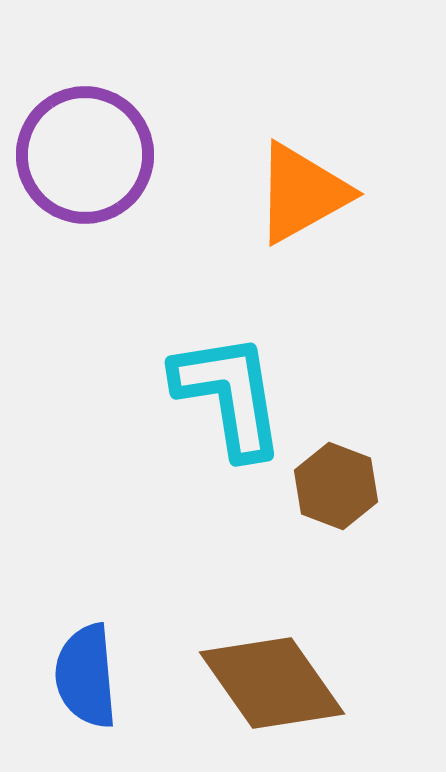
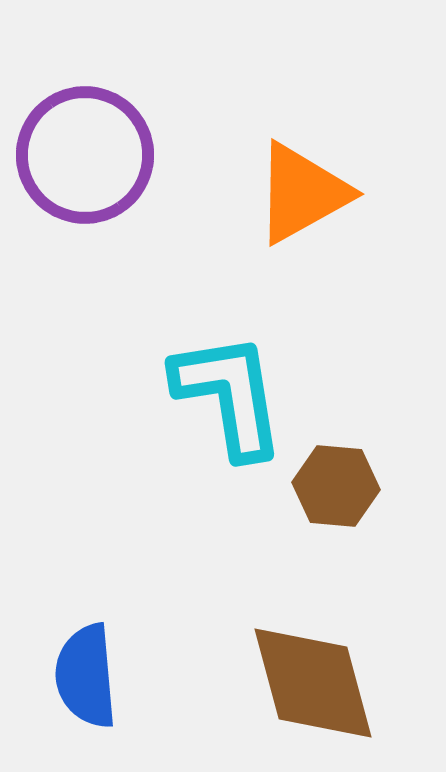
brown hexagon: rotated 16 degrees counterclockwise
brown diamond: moved 41 px right; rotated 20 degrees clockwise
